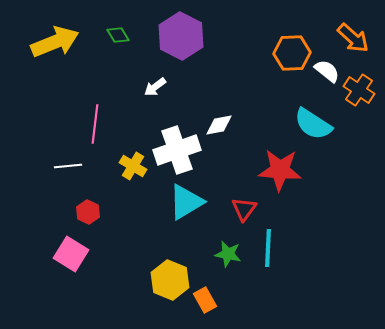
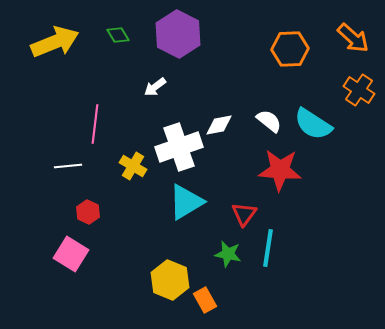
purple hexagon: moved 3 px left, 2 px up
orange hexagon: moved 2 px left, 4 px up
white semicircle: moved 58 px left, 50 px down
white cross: moved 2 px right, 3 px up
red triangle: moved 5 px down
cyan line: rotated 6 degrees clockwise
